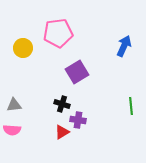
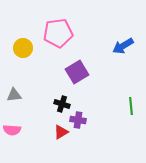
blue arrow: moved 1 px left; rotated 145 degrees counterclockwise
gray triangle: moved 10 px up
red triangle: moved 1 px left
